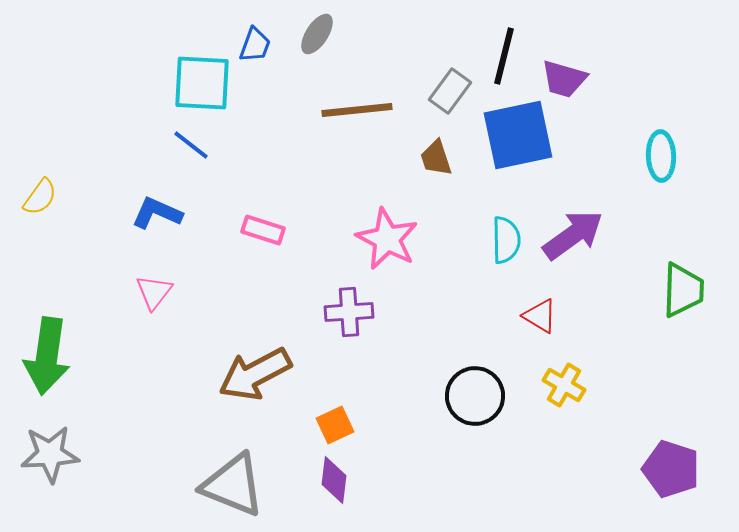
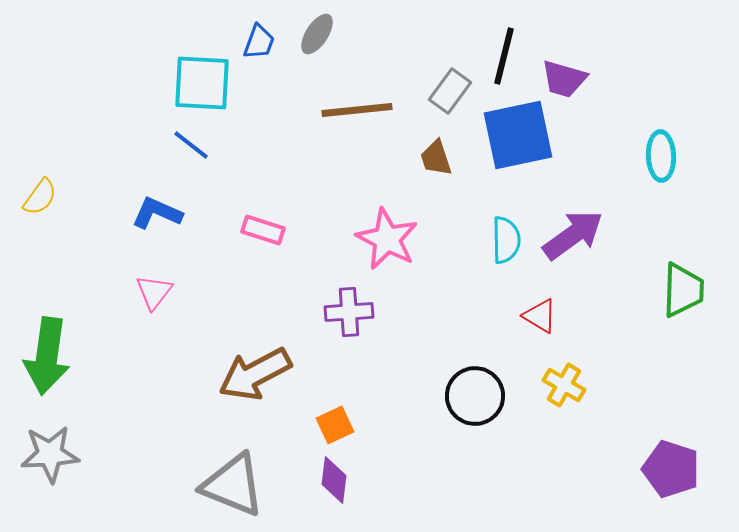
blue trapezoid: moved 4 px right, 3 px up
